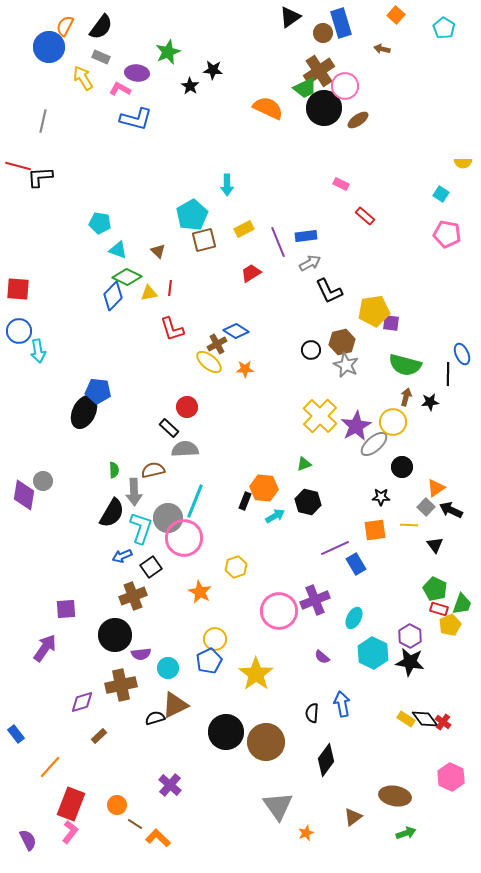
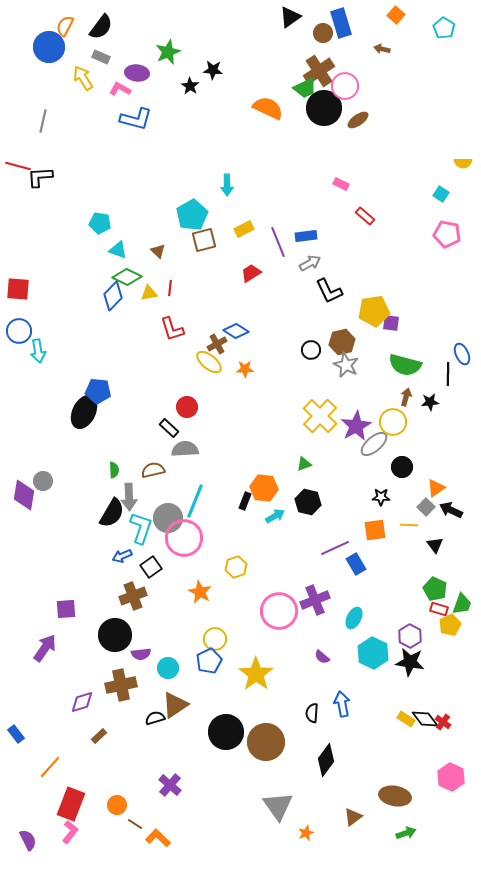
gray arrow at (134, 492): moved 5 px left, 5 px down
brown triangle at (175, 705): rotated 8 degrees counterclockwise
